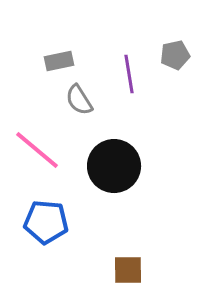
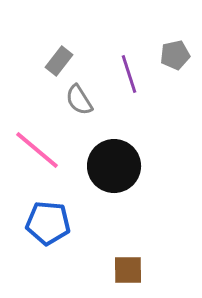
gray rectangle: rotated 40 degrees counterclockwise
purple line: rotated 9 degrees counterclockwise
blue pentagon: moved 2 px right, 1 px down
